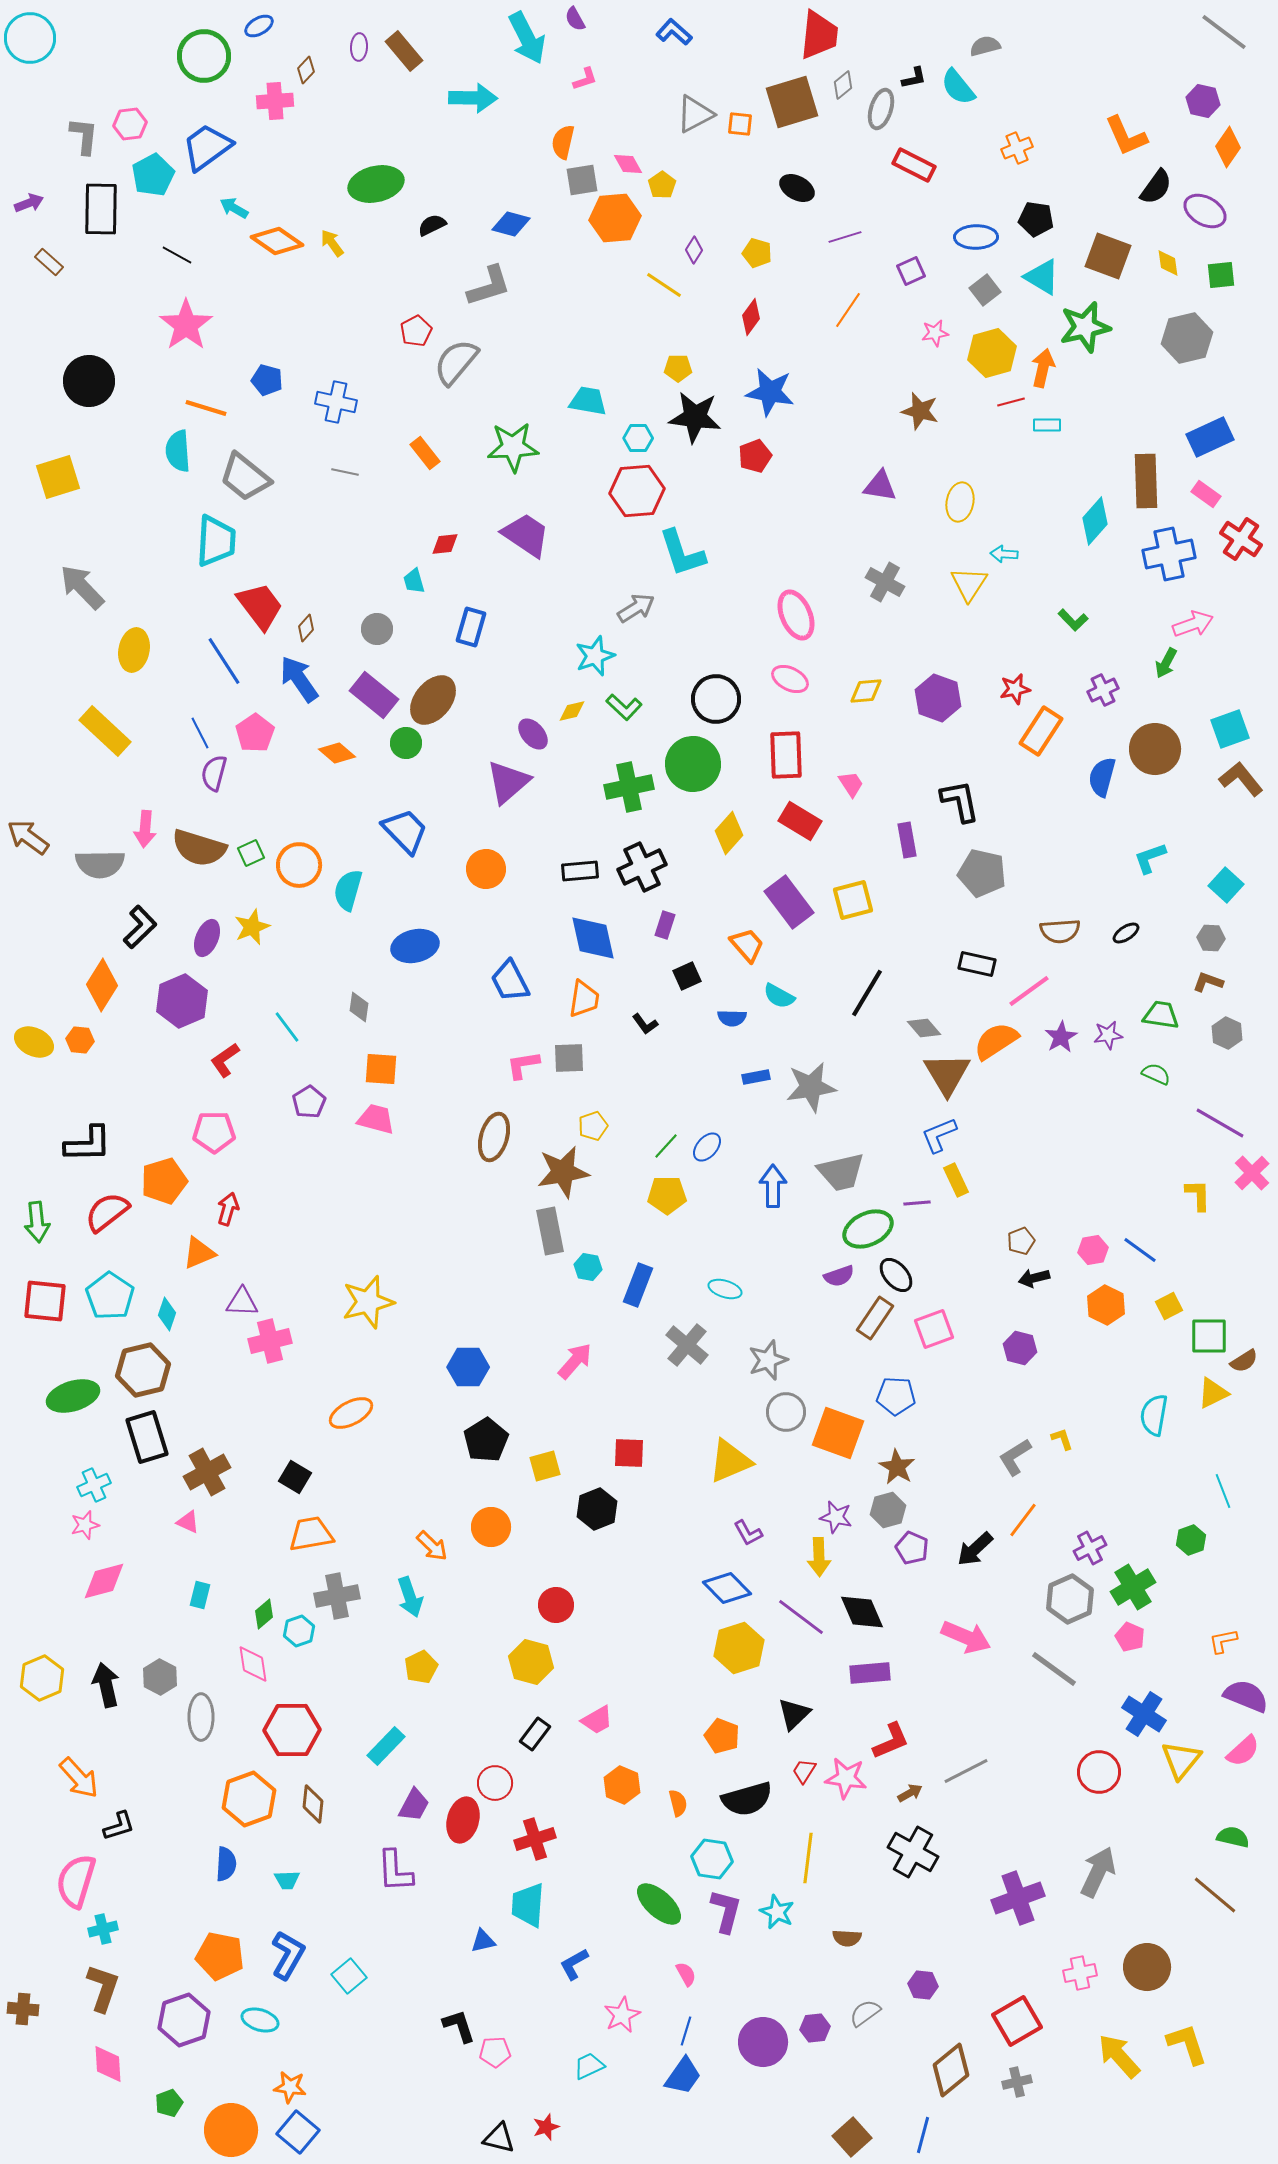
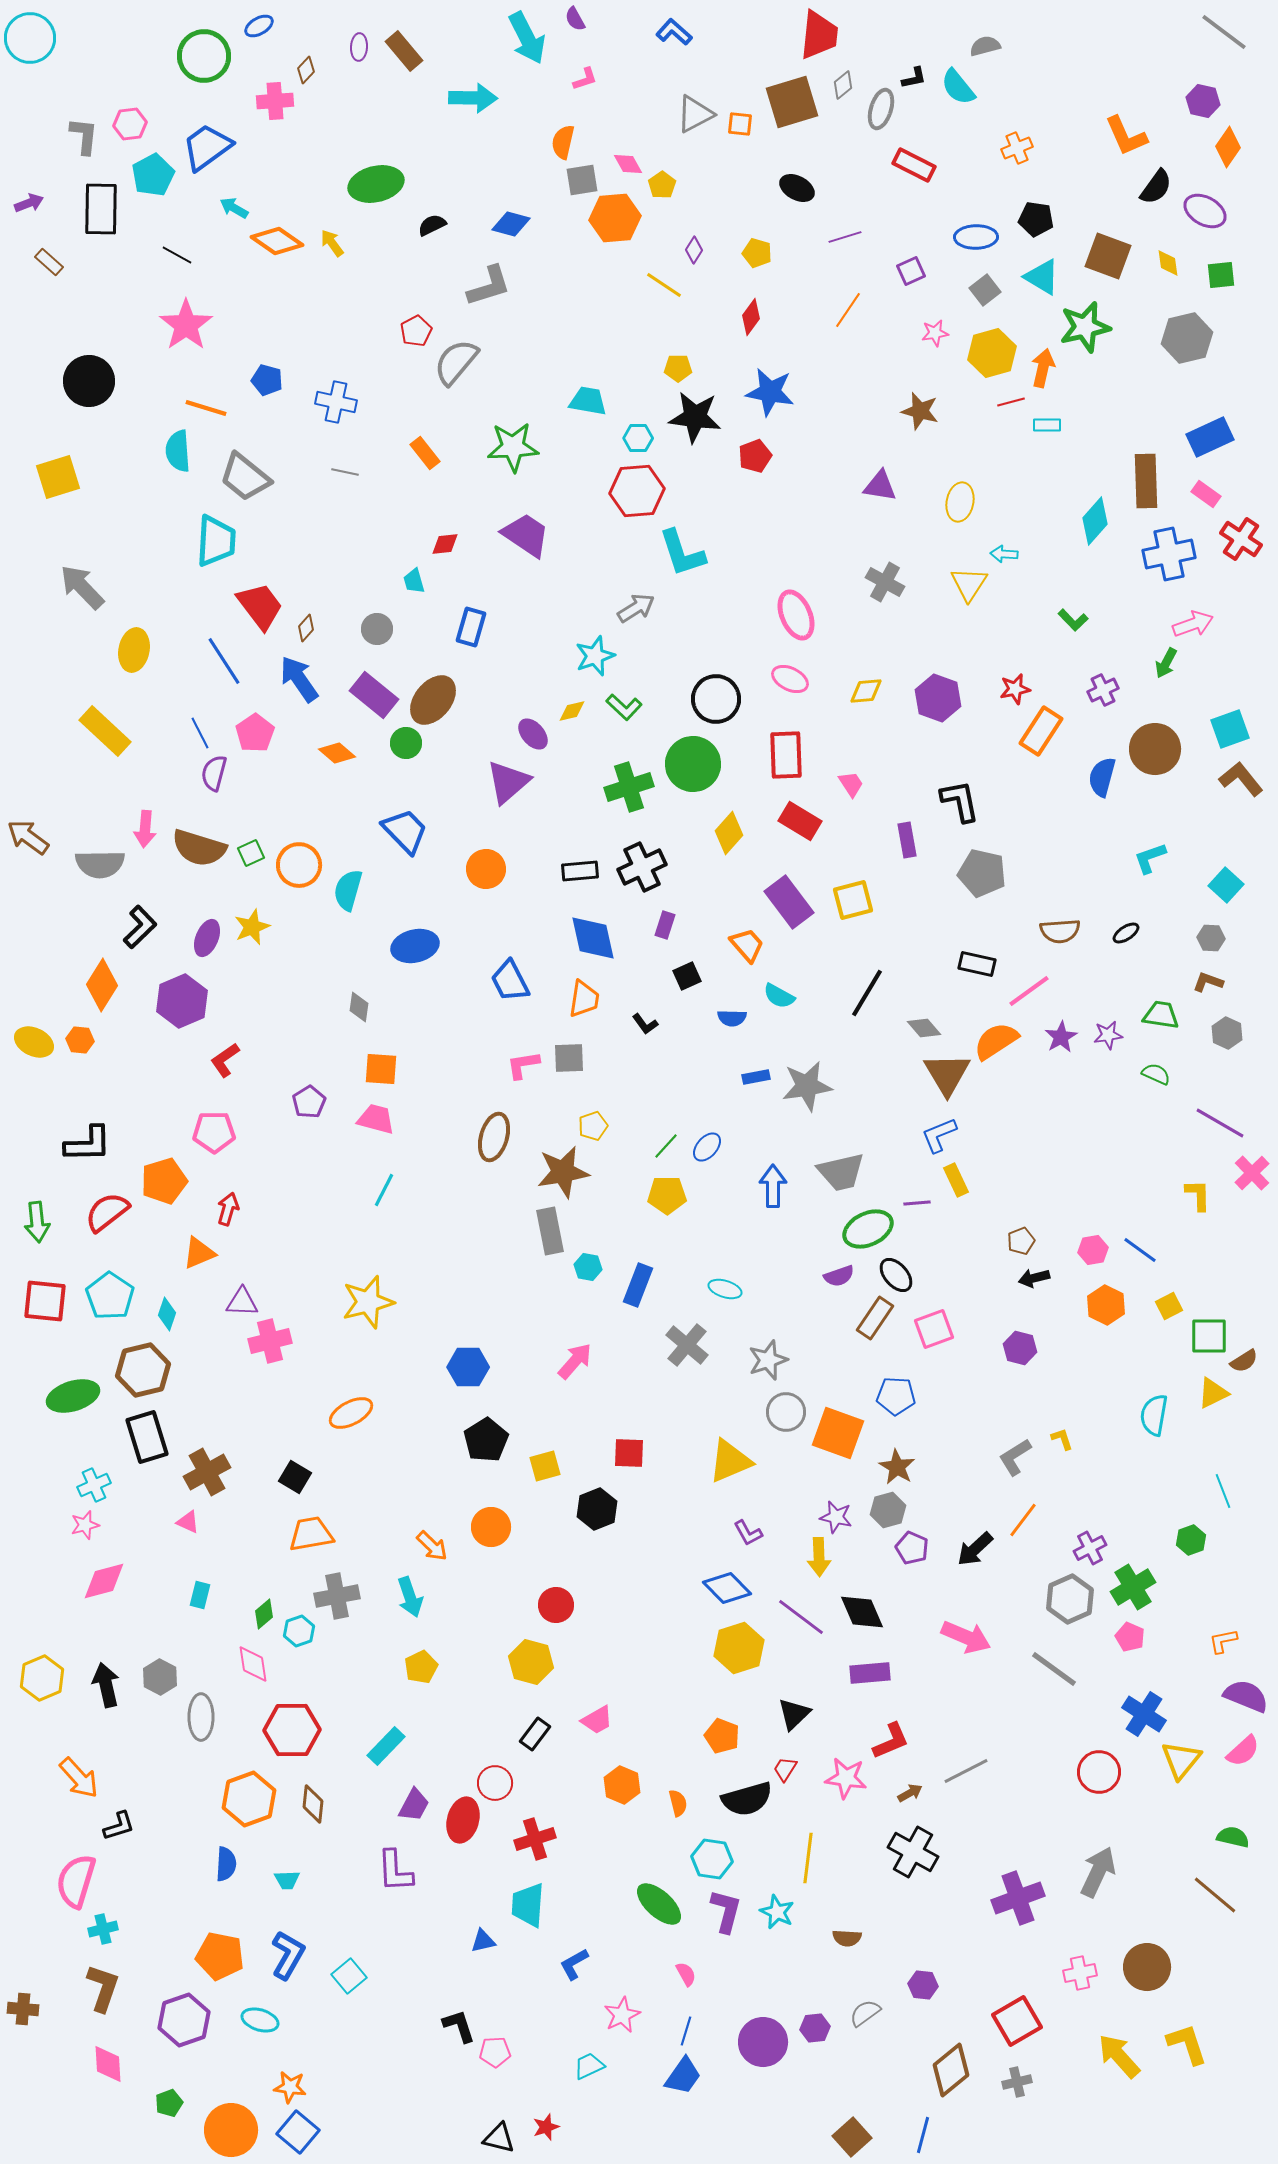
green cross at (629, 787): rotated 6 degrees counterclockwise
cyan line at (287, 1027): moved 97 px right, 163 px down; rotated 64 degrees clockwise
gray star at (811, 1087): moved 4 px left, 1 px up
red trapezoid at (804, 1771): moved 19 px left, 2 px up
